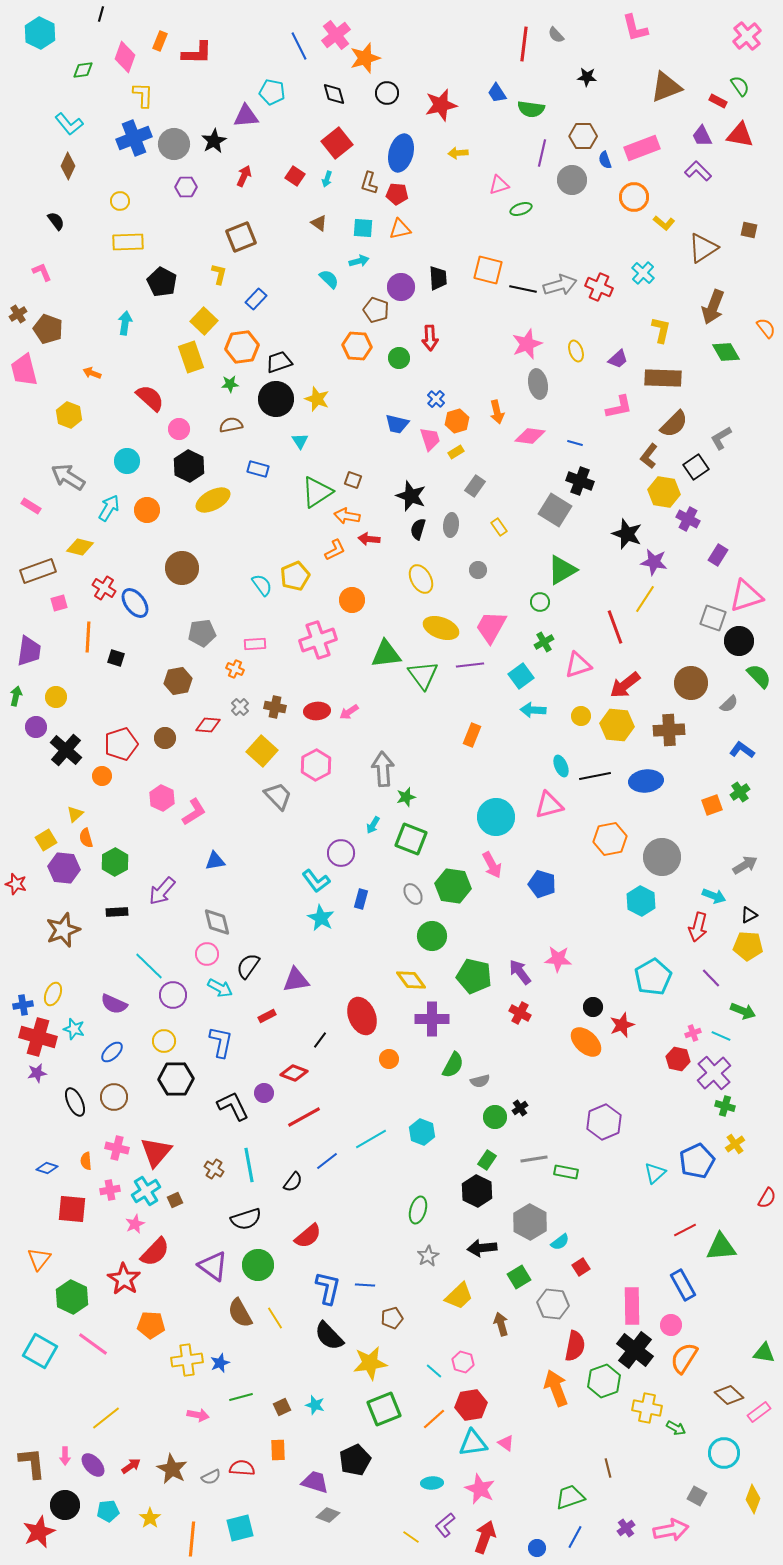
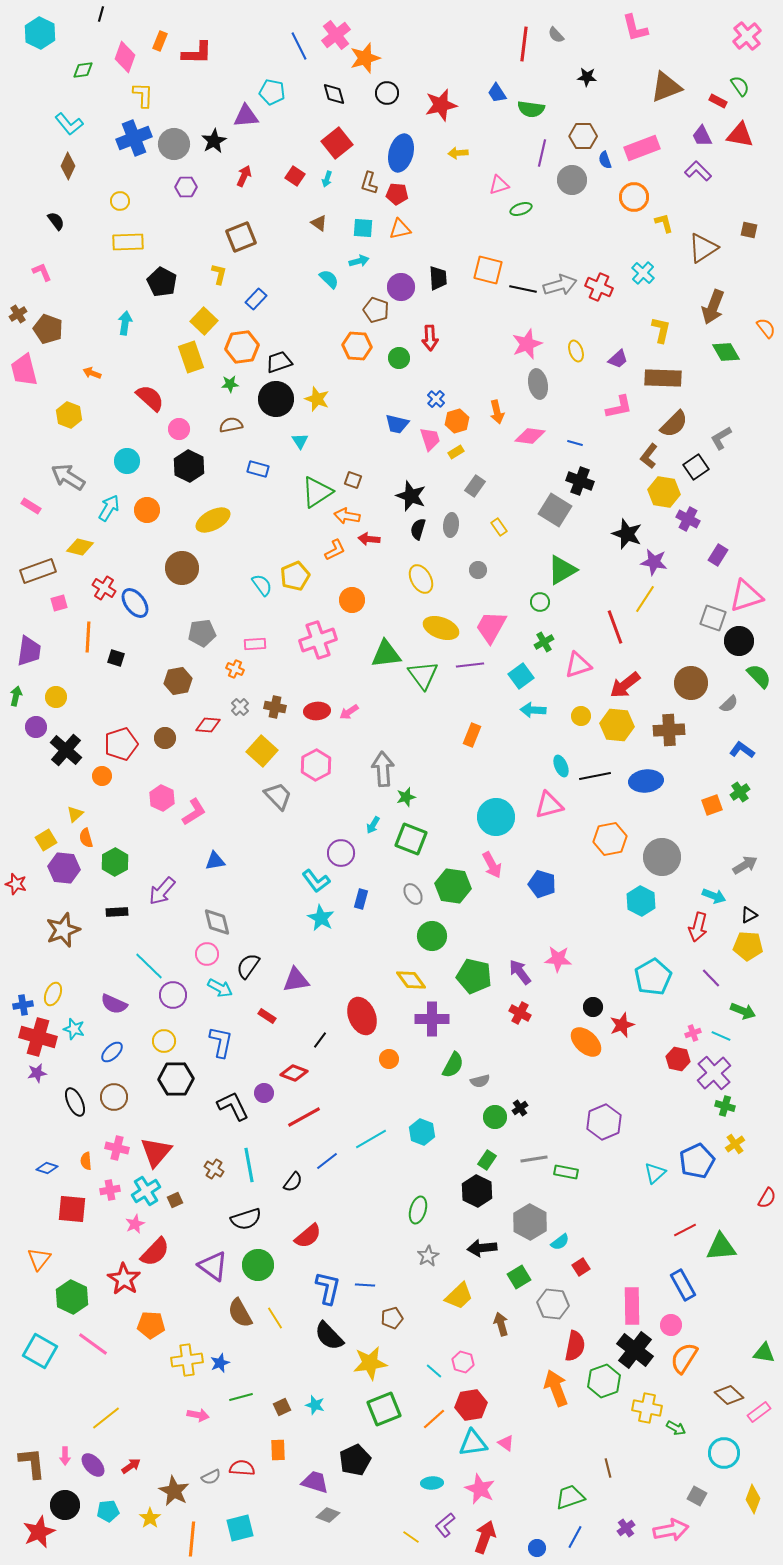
yellow L-shape at (664, 223): rotated 145 degrees counterclockwise
yellow ellipse at (213, 500): moved 20 px down
red rectangle at (267, 1016): rotated 60 degrees clockwise
brown star at (172, 1469): moved 2 px right, 22 px down
